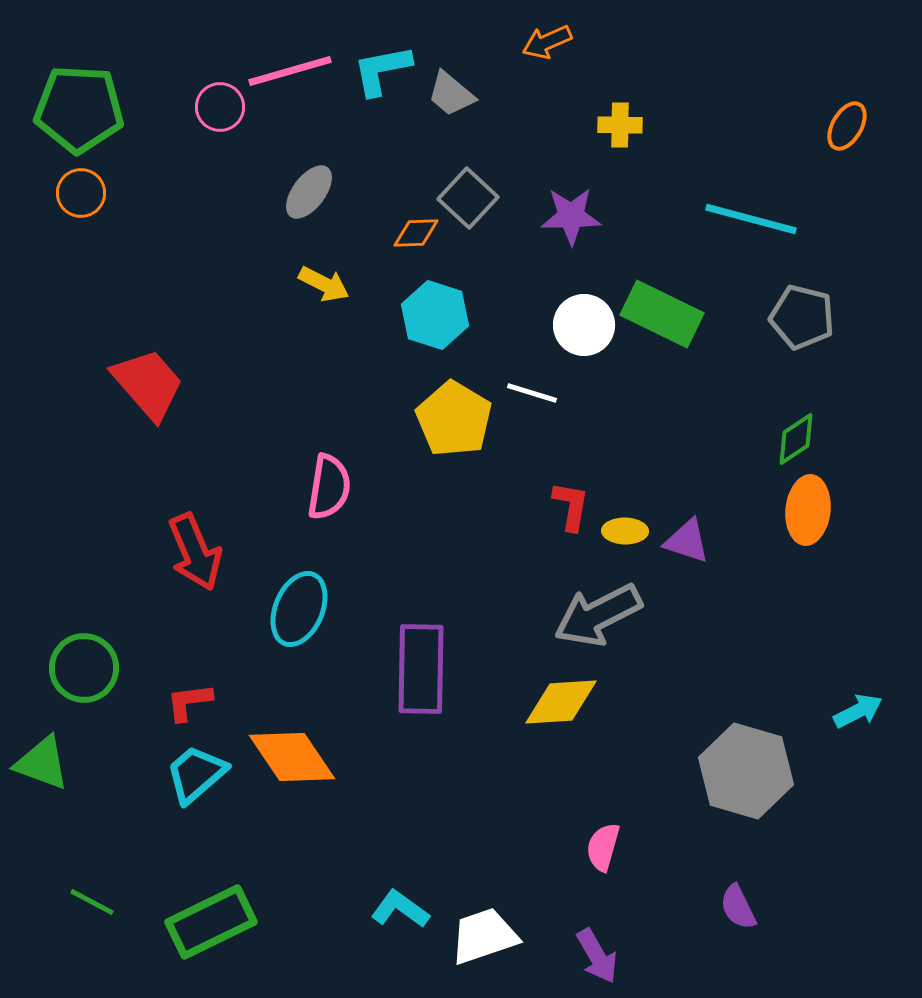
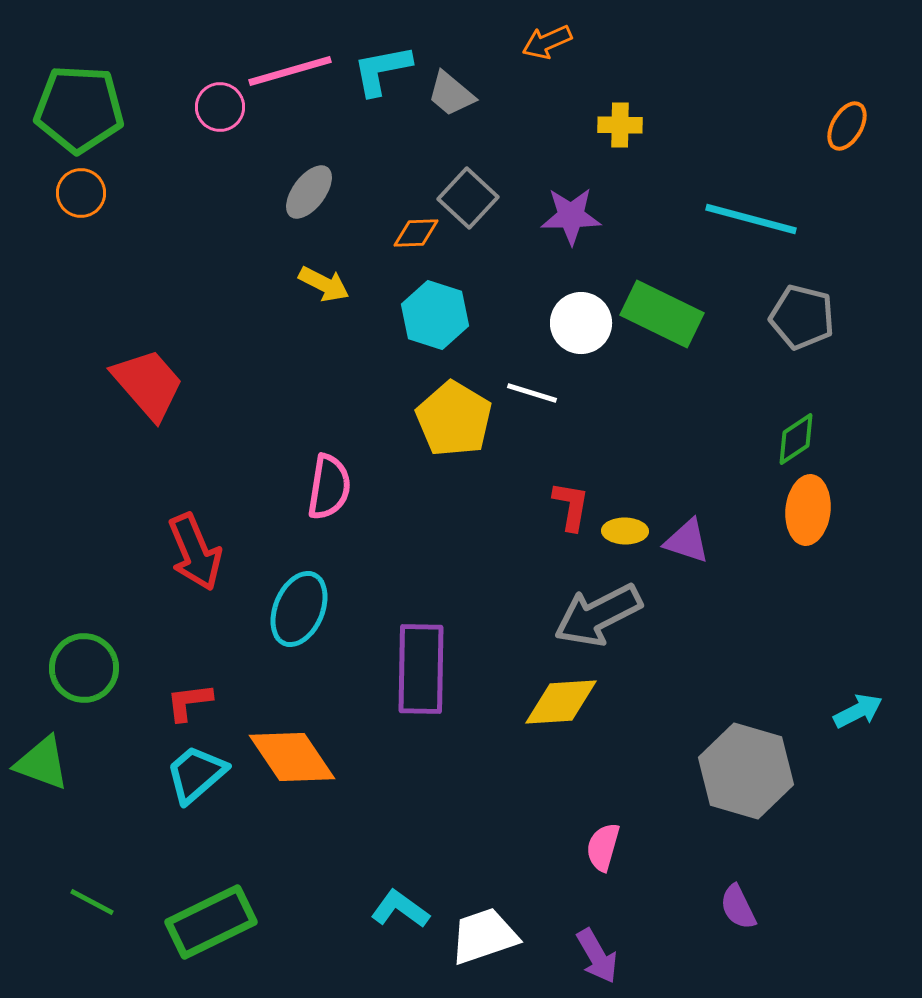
white circle at (584, 325): moved 3 px left, 2 px up
